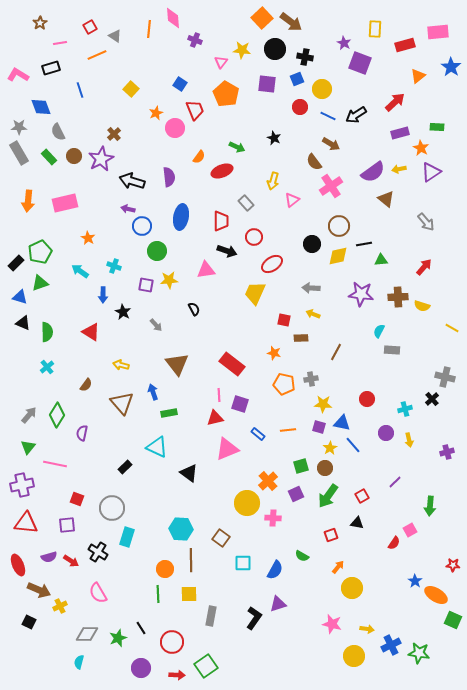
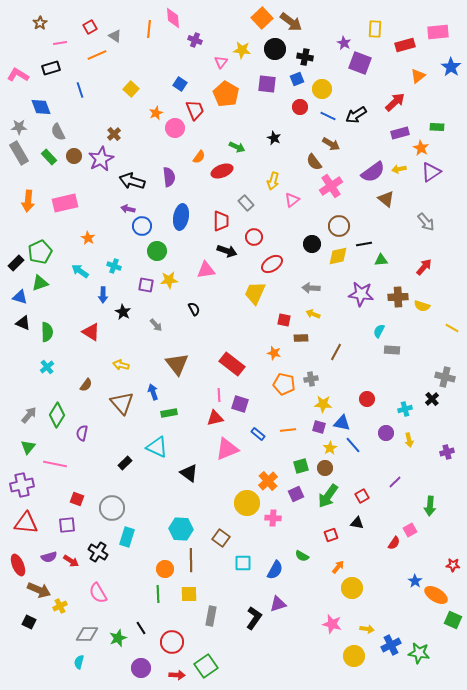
black rectangle at (125, 467): moved 4 px up
